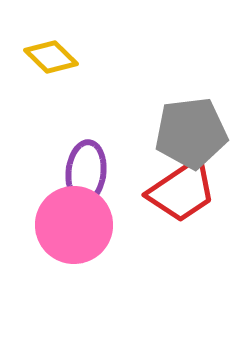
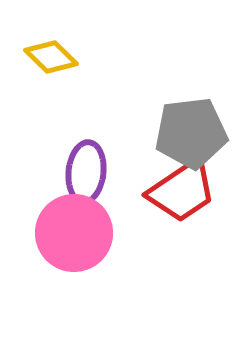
pink circle: moved 8 px down
